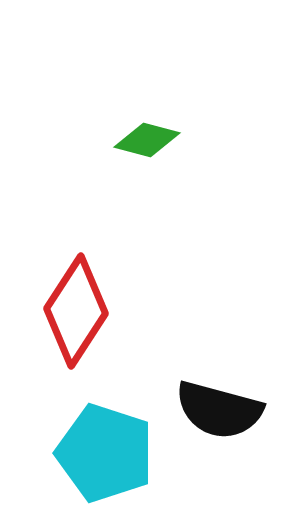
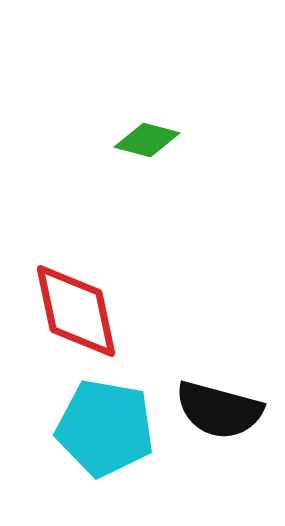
red diamond: rotated 45 degrees counterclockwise
cyan pentagon: moved 25 px up; rotated 8 degrees counterclockwise
